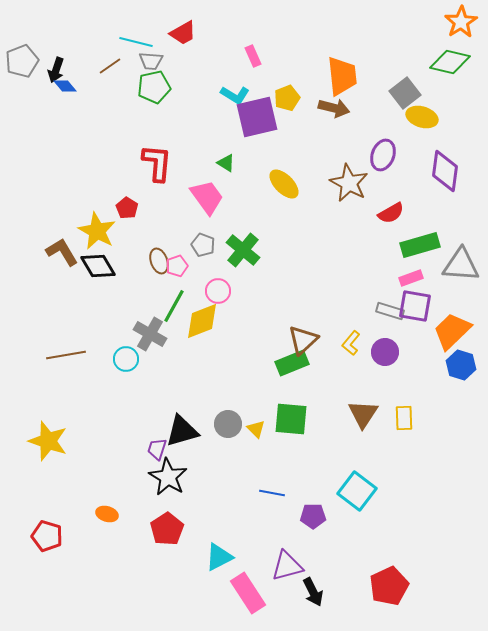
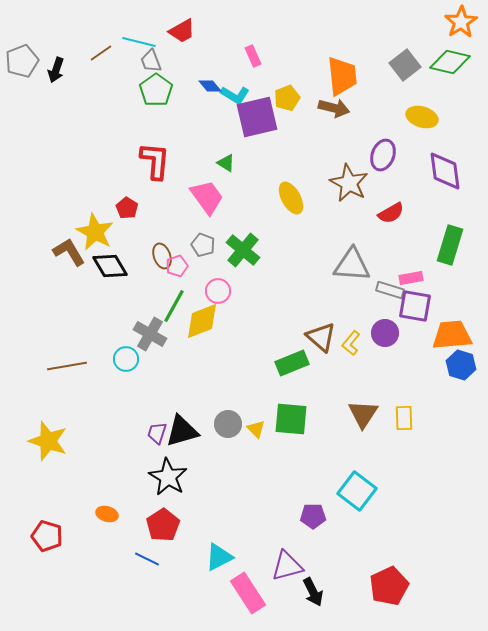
red trapezoid at (183, 33): moved 1 px left, 2 px up
cyan line at (136, 42): moved 3 px right
gray trapezoid at (151, 61): rotated 65 degrees clockwise
brown line at (110, 66): moved 9 px left, 13 px up
blue diamond at (65, 86): moved 145 px right
green pentagon at (154, 87): moved 2 px right, 3 px down; rotated 24 degrees counterclockwise
gray square at (405, 93): moved 28 px up
red L-shape at (157, 163): moved 2 px left, 2 px up
purple diamond at (445, 171): rotated 15 degrees counterclockwise
yellow ellipse at (284, 184): moved 7 px right, 14 px down; rotated 16 degrees clockwise
yellow star at (97, 231): moved 2 px left, 1 px down
green rectangle at (420, 245): moved 30 px right; rotated 57 degrees counterclockwise
brown L-shape at (62, 252): moved 7 px right
brown ellipse at (159, 261): moved 3 px right, 5 px up
gray triangle at (461, 265): moved 109 px left
black diamond at (98, 266): moved 12 px right
pink rectangle at (411, 278): rotated 10 degrees clockwise
gray rectangle at (390, 311): moved 21 px up
orange trapezoid at (452, 331): moved 4 px down; rotated 39 degrees clockwise
brown triangle at (303, 340): moved 18 px right, 3 px up; rotated 36 degrees counterclockwise
purple circle at (385, 352): moved 19 px up
brown line at (66, 355): moved 1 px right, 11 px down
purple trapezoid at (157, 449): moved 16 px up
blue line at (272, 493): moved 125 px left, 66 px down; rotated 15 degrees clockwise
red pentagon at (167, 529): moved 4 px left, 4 px up
